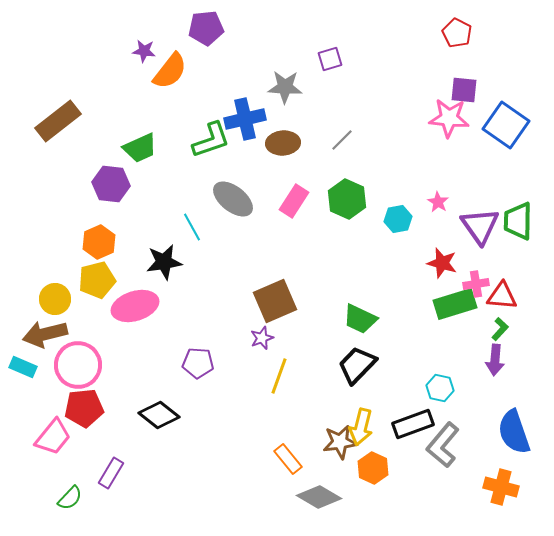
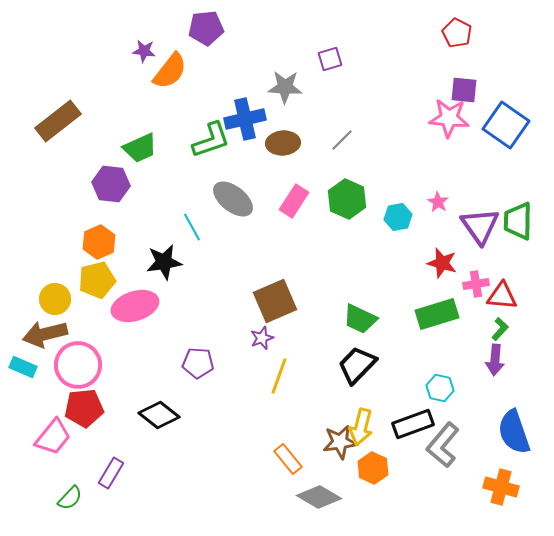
cyan hexagon at (398, 219): moved 2 px up
green rectangle at (455, 304): moved 18 px left, 10 px down
